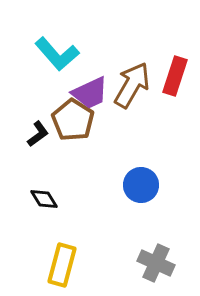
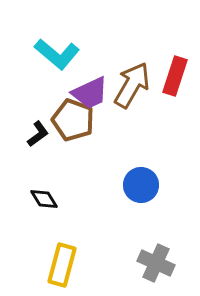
cyan L-shape: rotated 9 degrees counterclockwise
brown pentagon: rotated 12 degrees counterclockwise
